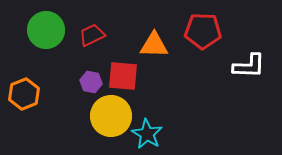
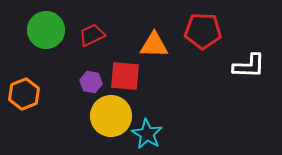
red square: moved 2 px right
